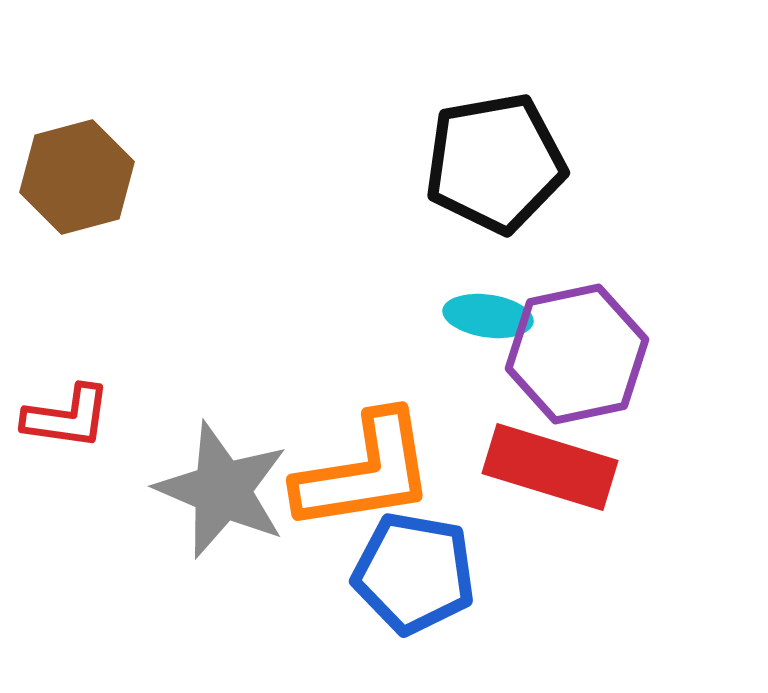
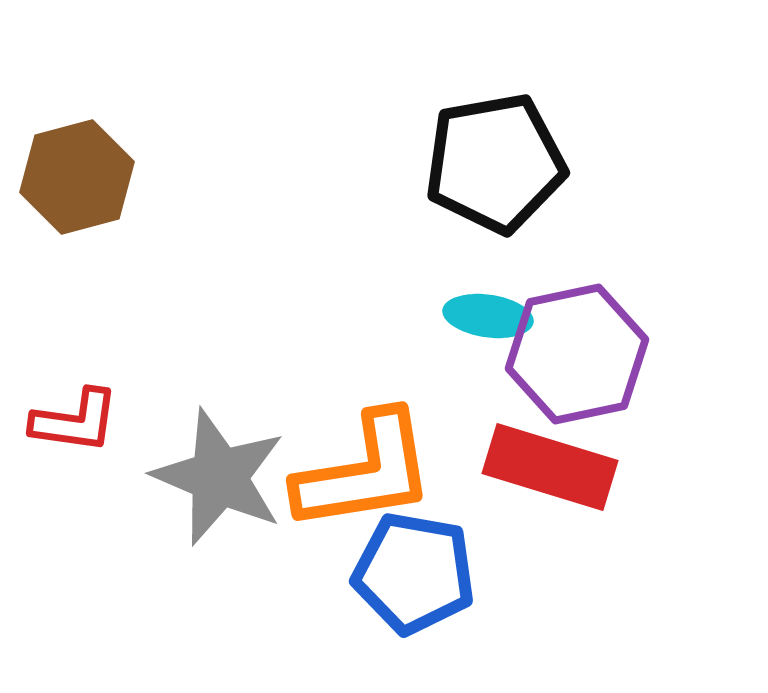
red L-shape: moved 8 px right, 4 px down
gray star: moved 3 px left, 13 px up
